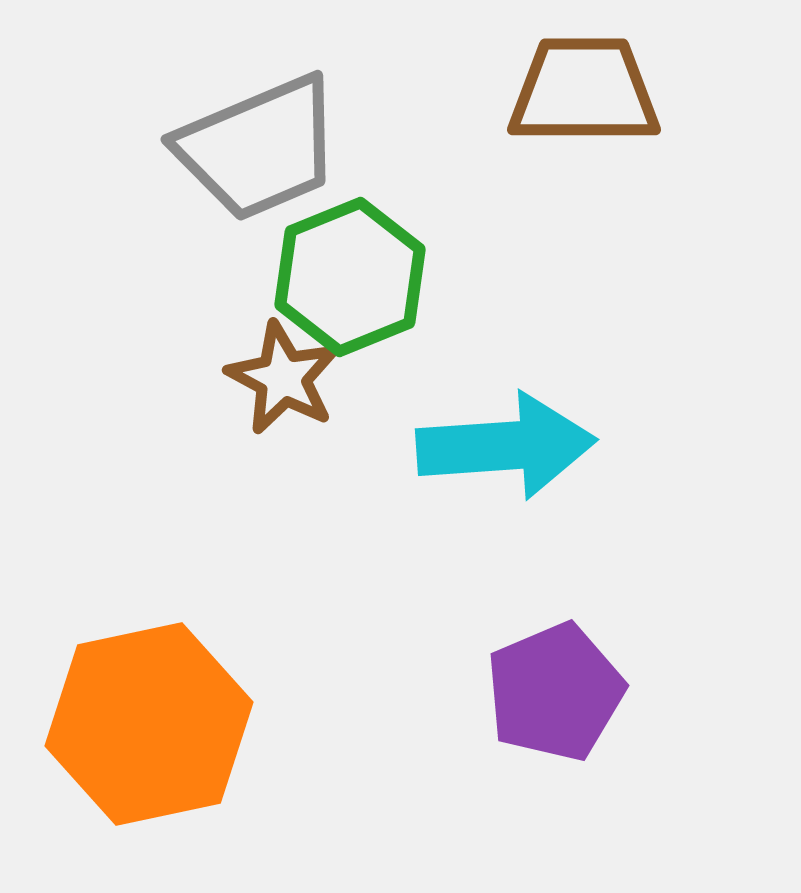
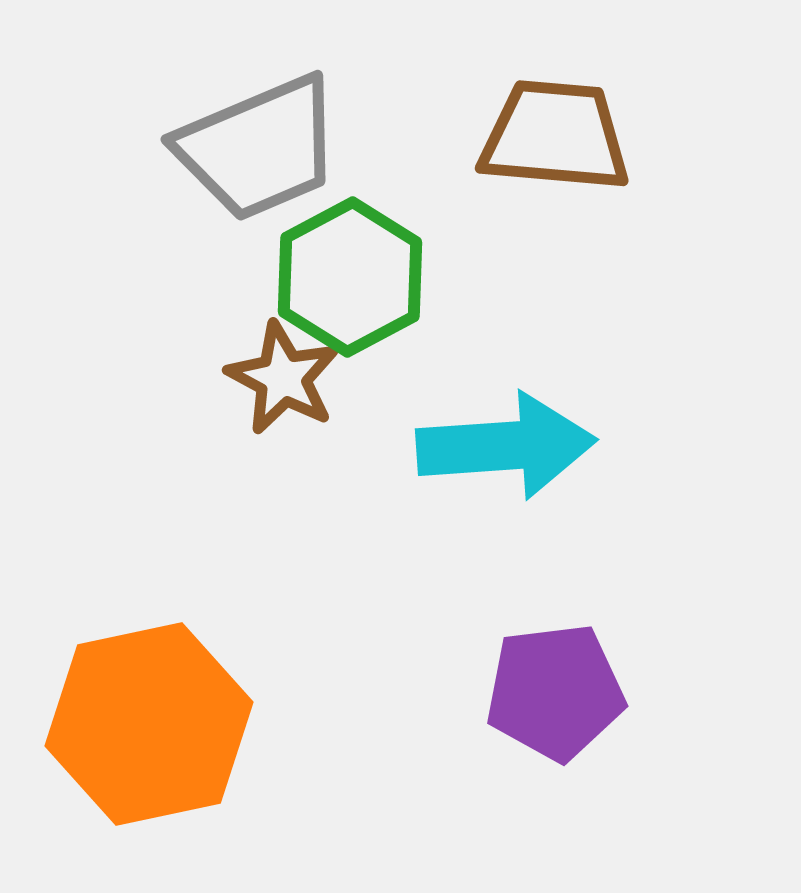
brown trapezoid: moved 29 px left, 45 px down; rotated 5 degrees clockwise
green hexagon: rotated 6 degrees counterclockwise
purple pentagon: rotated 16 degrees clockwise
